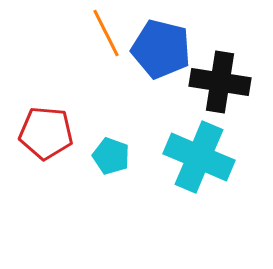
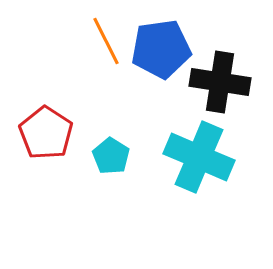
orange line: moved 8 px down
blue pentagon: rotated 22 degrees counterclockwise
red pentagon: rotated 28 degrees clockwise
cyan pentagon: rotated 12 degrees clockwise
